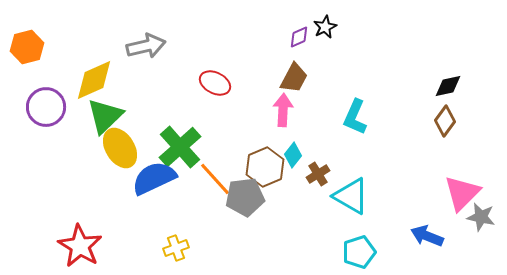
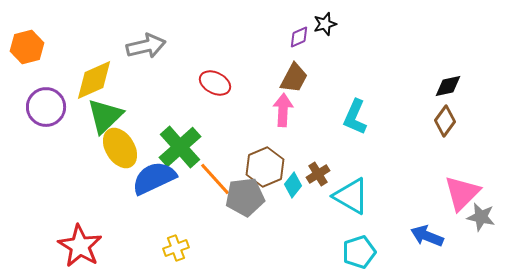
black star: moved 3 px up; rotated 10 degrees clockwise
cyan diamond: moved 30 px down
